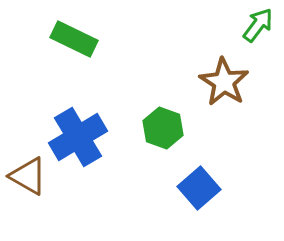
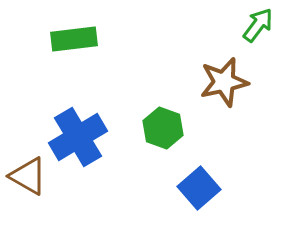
green rectangle: rotated 33 degrees counterclockwise
brown star: rotated 27 degrees clockwise
